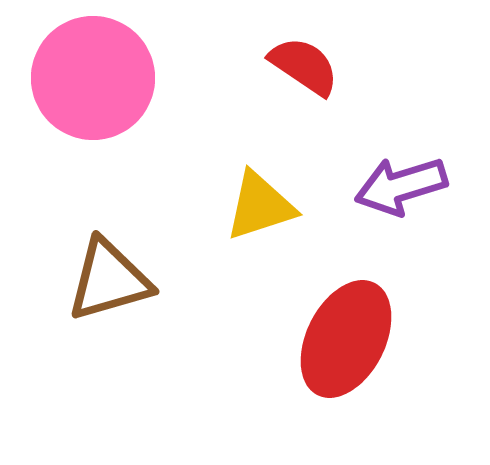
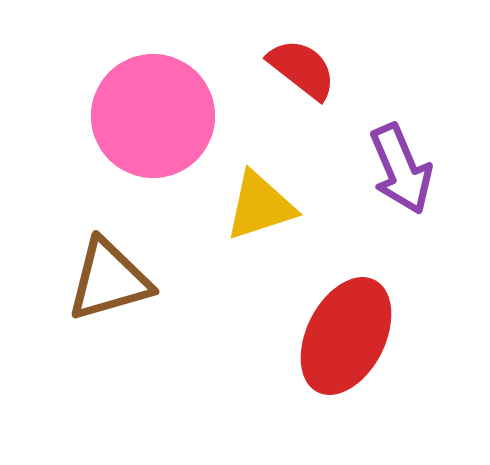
red semicircle: moved 2 px left, 3 px down; rotated 4 degrees clockwise
pink circle: moved 60 px right, 38 px down
purple arrow: moved 17 px up; rotated 96 degrees counterclockwise
red ellipse: moved 3 px up
